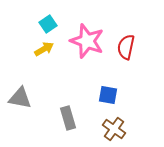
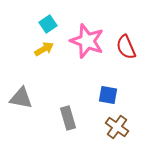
red semicircle: rotated 35 degrees counterclockwise
gray triangle: moved 1 px right
brown cross: moved 3 px right, 2 px up
